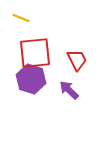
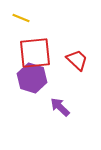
red trapezoid: rotated 20 degrees counterclockwise
purple hexagon: moved 1 px right, 1 px up
purple arrow: moved 9 px left, 17 px down
